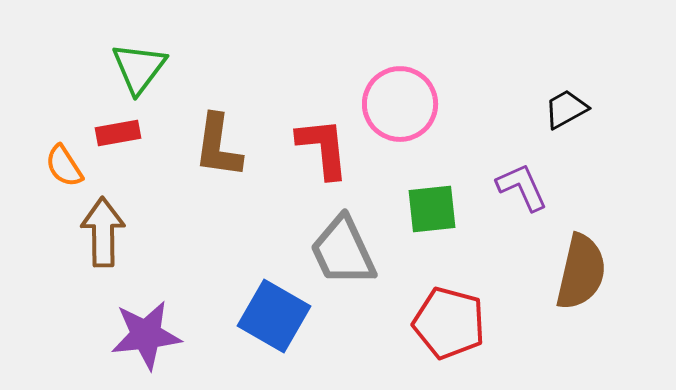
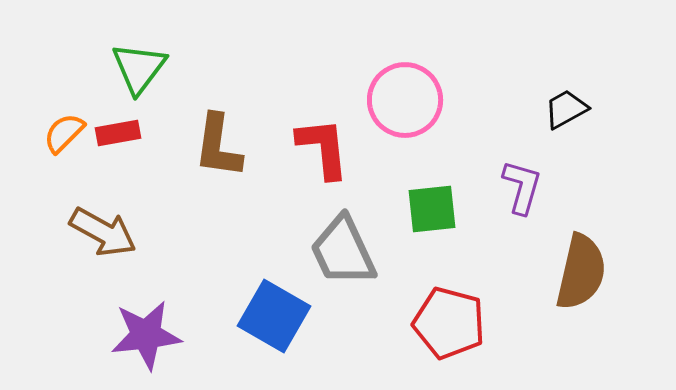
pink circle: moved 5 px right, 4 px up
orange semicircle: moved 33 px up; rotated 78 degrees clockwise
purple L-shape: rotated 40 degrees clockwise
brown arrow: rotated 120 degrees clockwise
